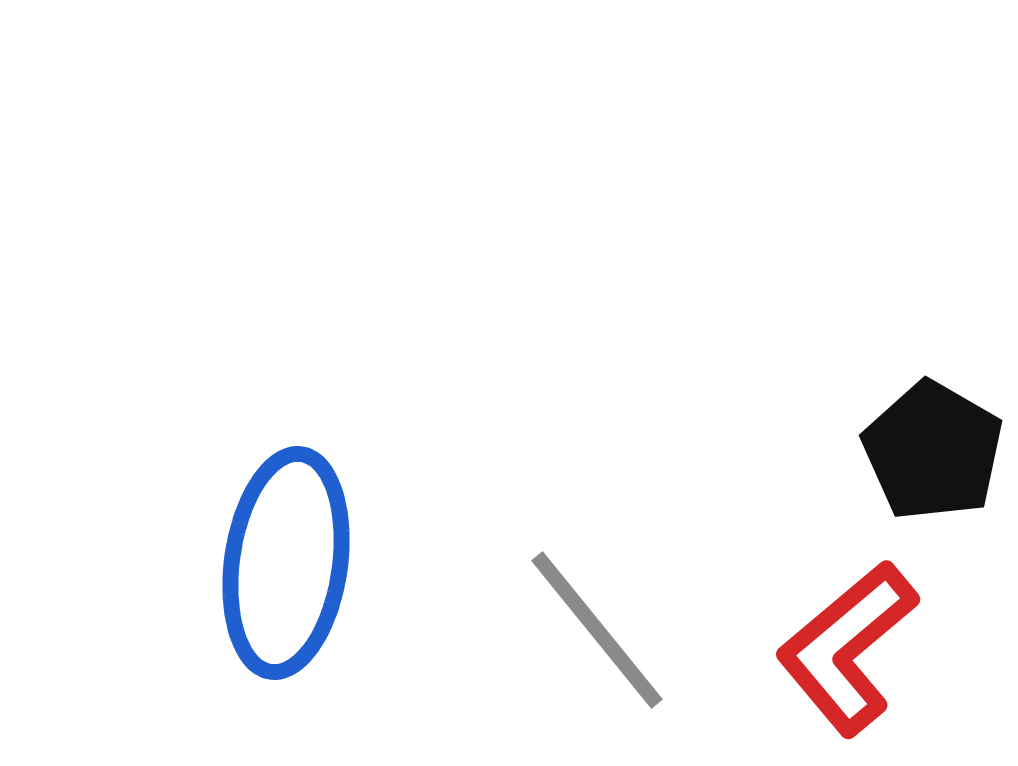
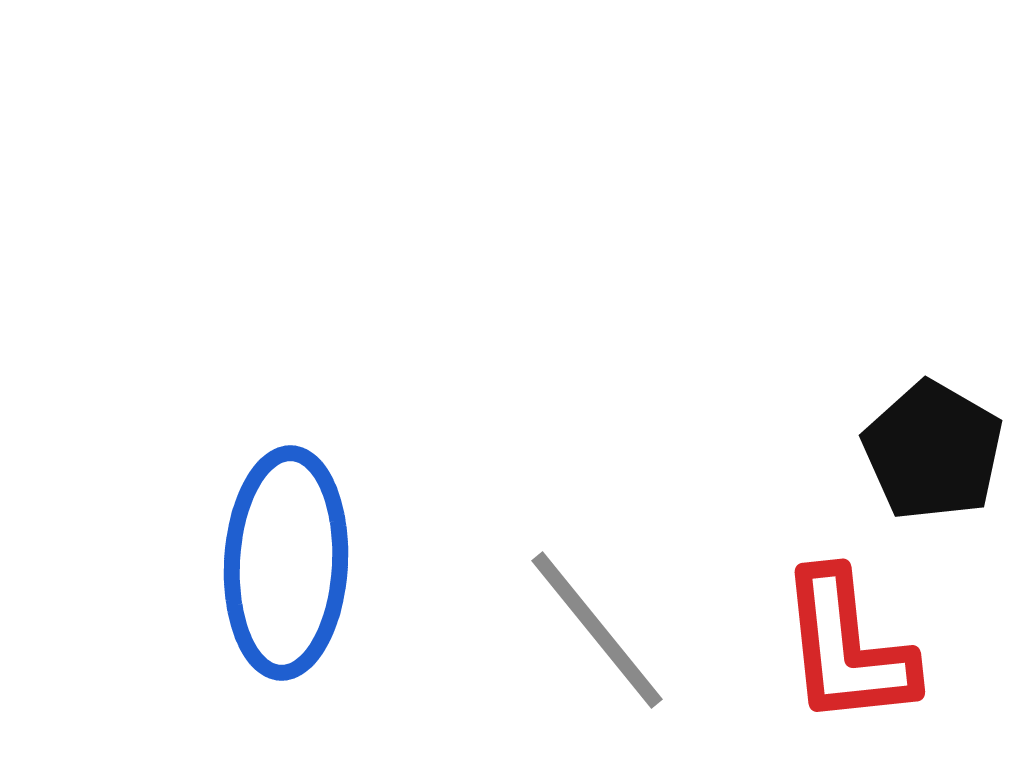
blue ellipse: rotated 5 degrees counterclockwise
red L-shape: rotated 56 degrees counterclockwise
